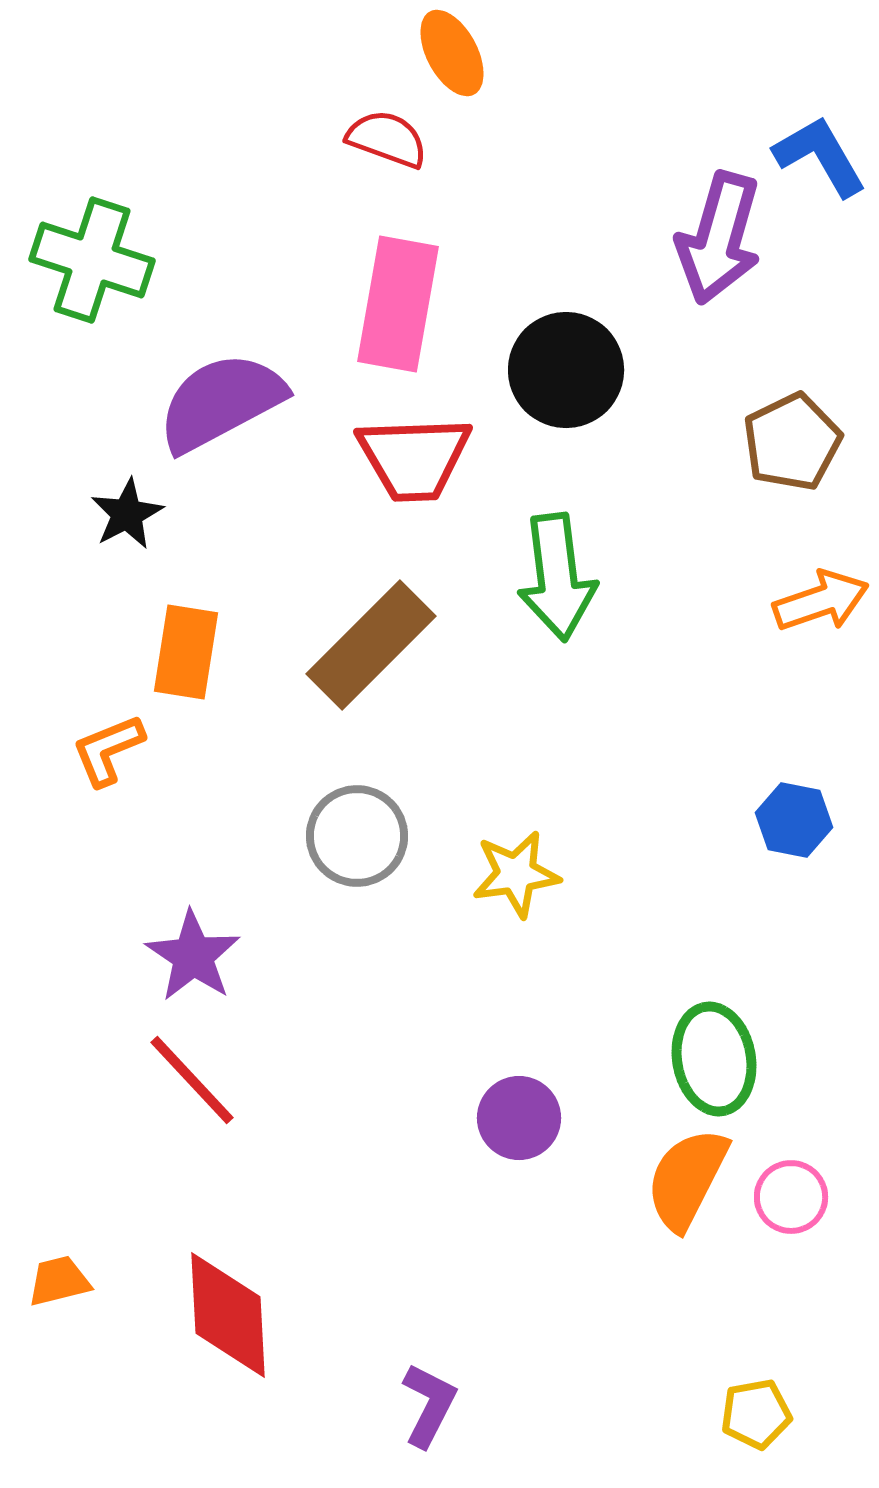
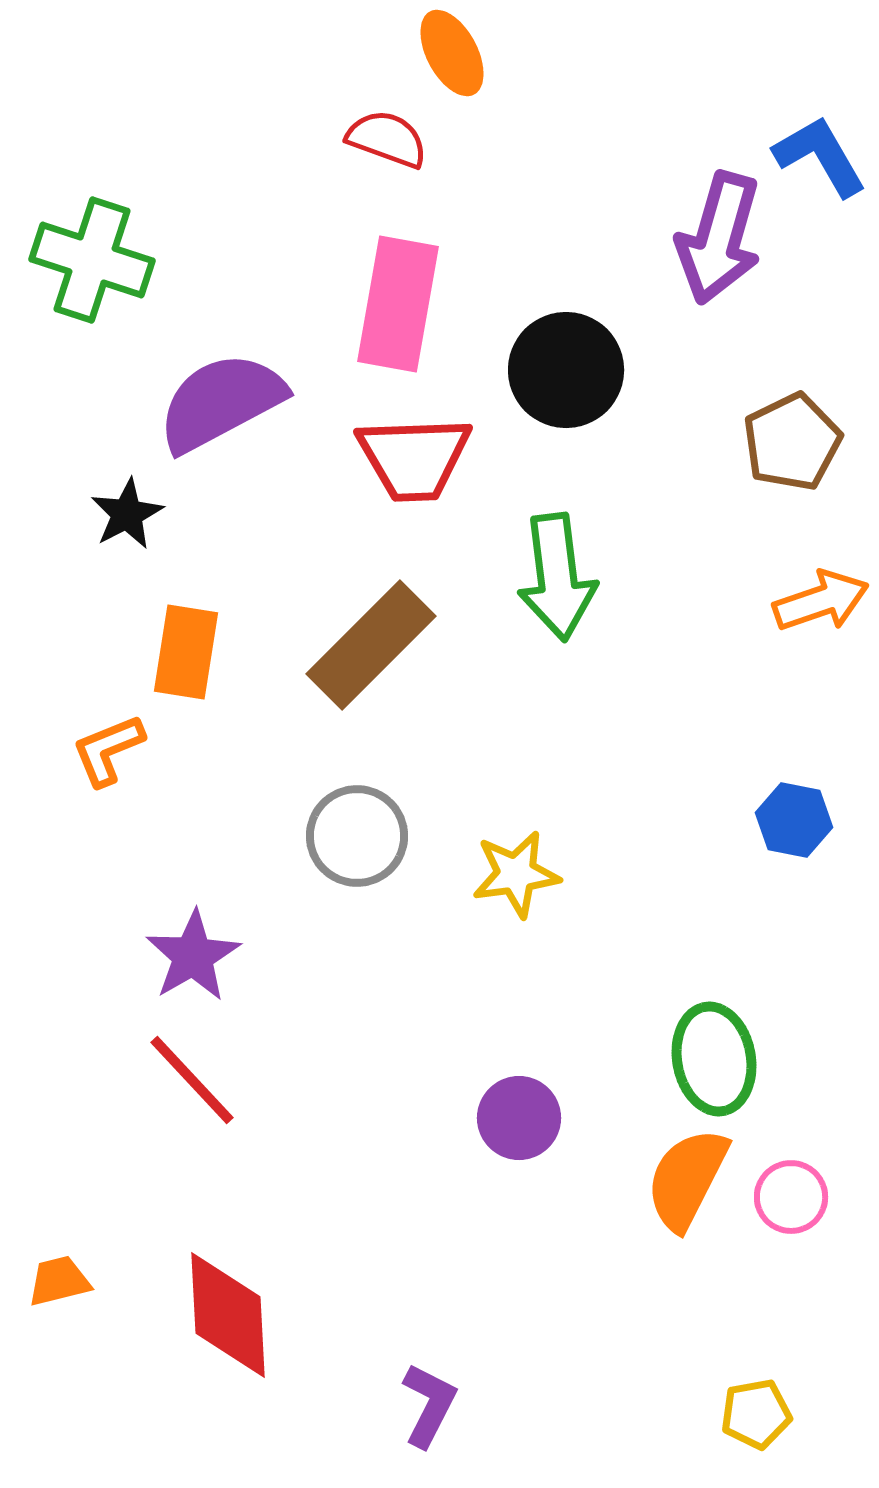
purple star: rotated 8 degrees clockwise
